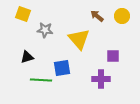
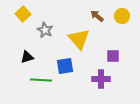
yellow square: rotated 28 degrees clockwise
gray star: rotated 21 degrees clockwise
blue square: moved 3 px right, 2 px up
